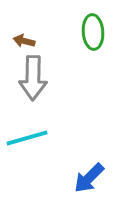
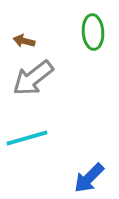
gray arrow: rotated 51 degrees clockwise
